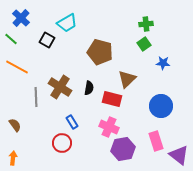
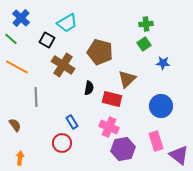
brown cross: moved 3 px right, 22 px up
orange arrow: moved 7 px right
